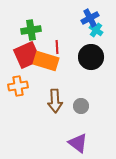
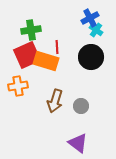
brown arrow: rotated 20 degrees clockwise
